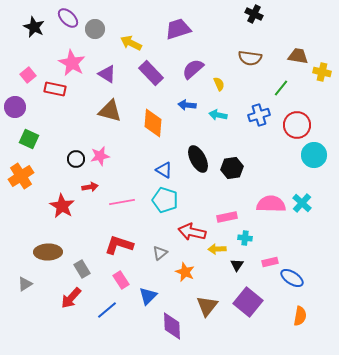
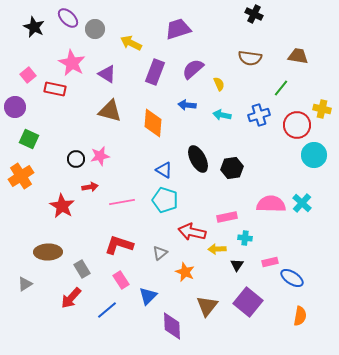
yellow cross at (322, 72): moved 37 px down
purple rectangle at (151, 73): moved 4 px right, 1 px up; rotated 65 degrees clockwise
cyan arrow at (218, 115): moved 4 px right
